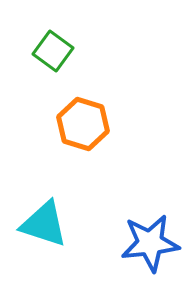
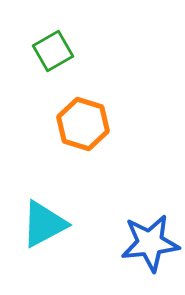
green square: rotated 24 degrees clockwise
cyan triangle: rotated 46 degrees counterclockwise
